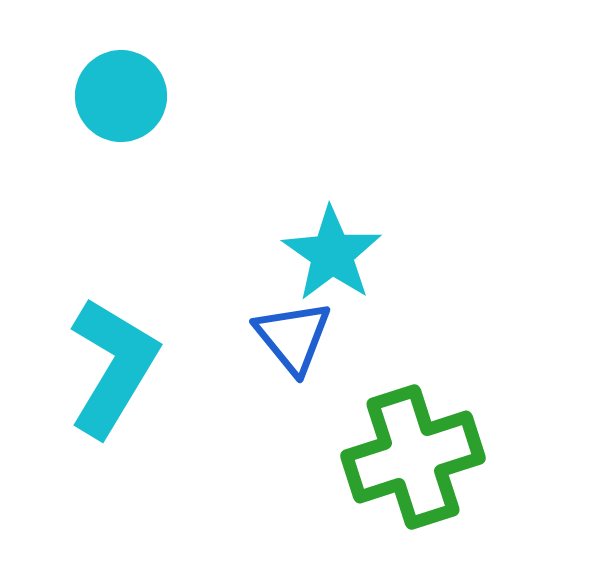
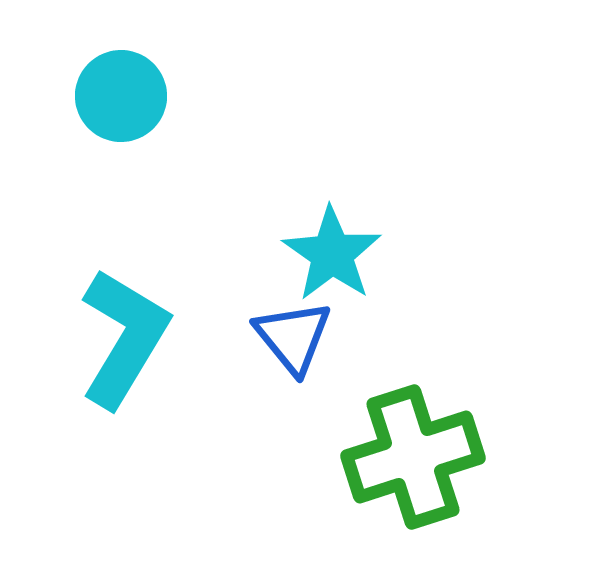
cyan L-shape: moved 11 px right, 29 px up
